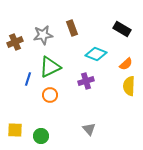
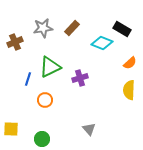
brown rectangle: rotated 63 degrees clockwise
gray star: moved 7 px up
cyan diamond: moved 6 px right, 11 px up
orange semicircle: moved 4 px right, 1 px up
purple cross: moved 6 px left, 3 px up
yellow semicircle: moved 4 px down
orange circle: moved 5 px left, 5 px down
yellow square: moved 4 px left, 1 px up
green circle: moved 1 px right, 3 px down
